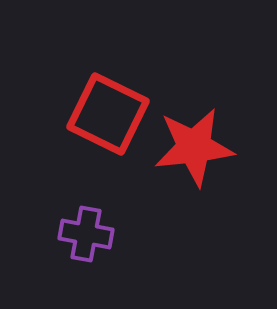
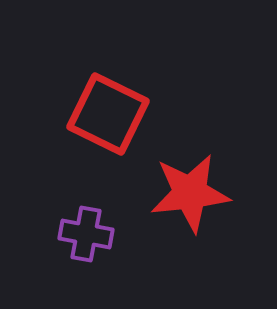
red star: moved 4 px left, 46 px down
